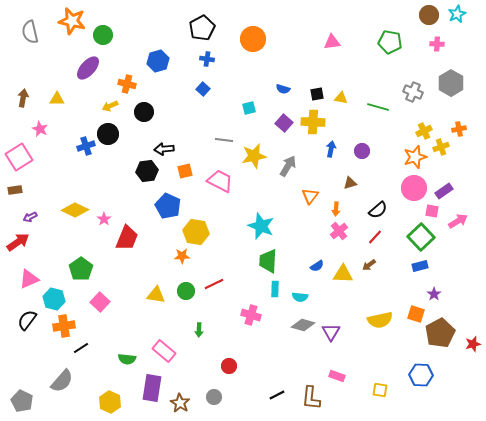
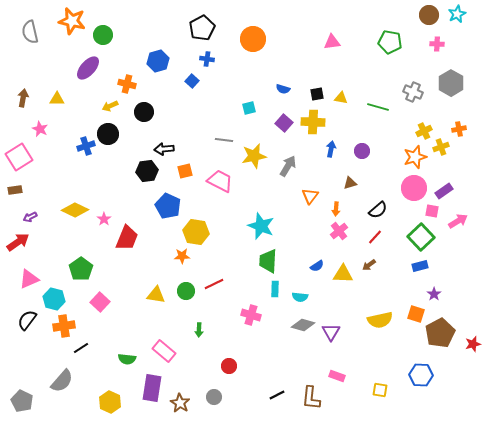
blue square at (203, 89): moved 11 px left, 8 px up
